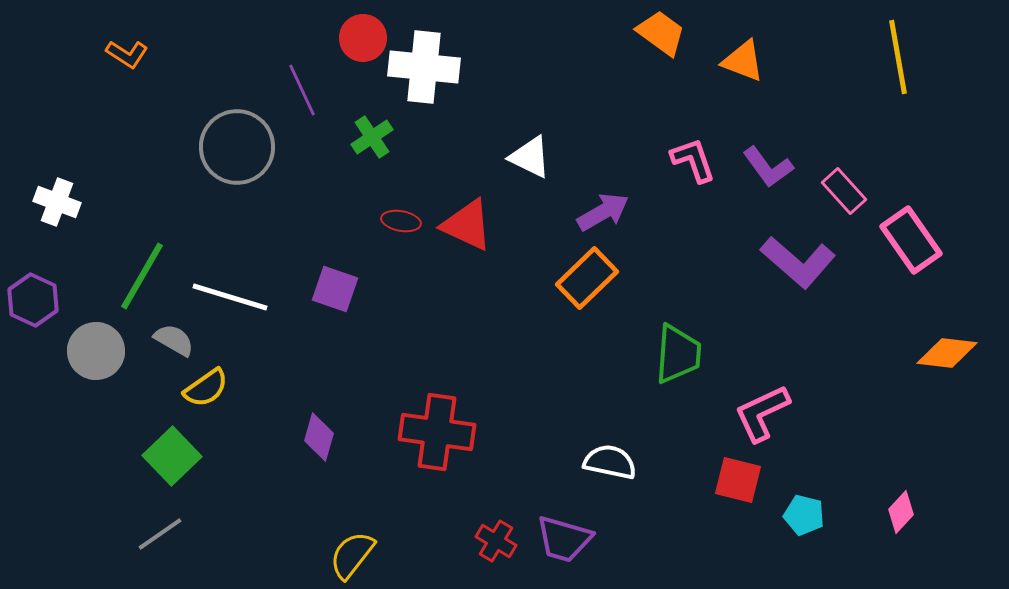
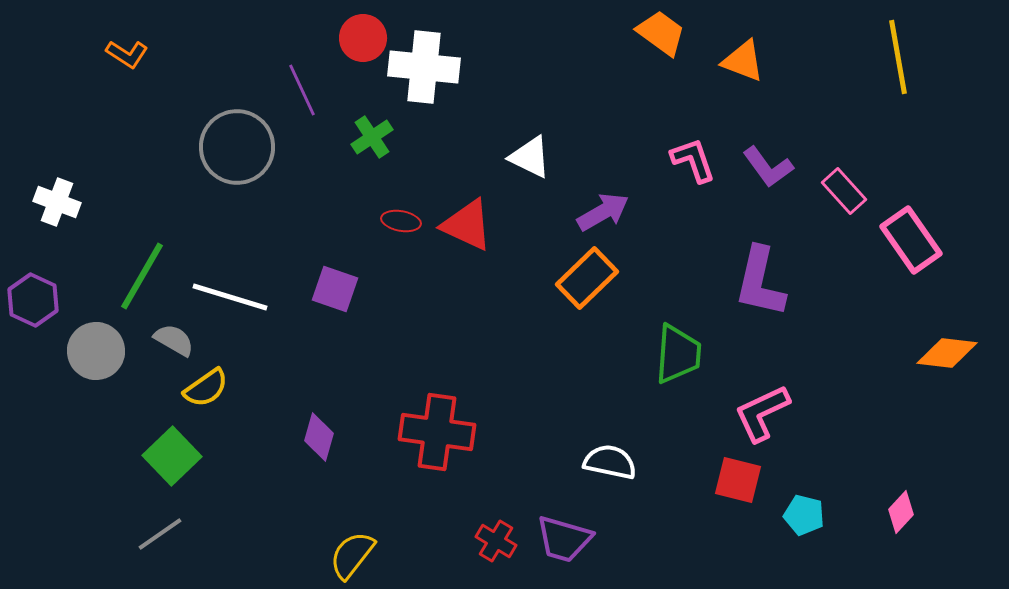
purple L-shape at (798, 262): moved 38 px left, 20 px down; rotated 62 degrees clockwise
